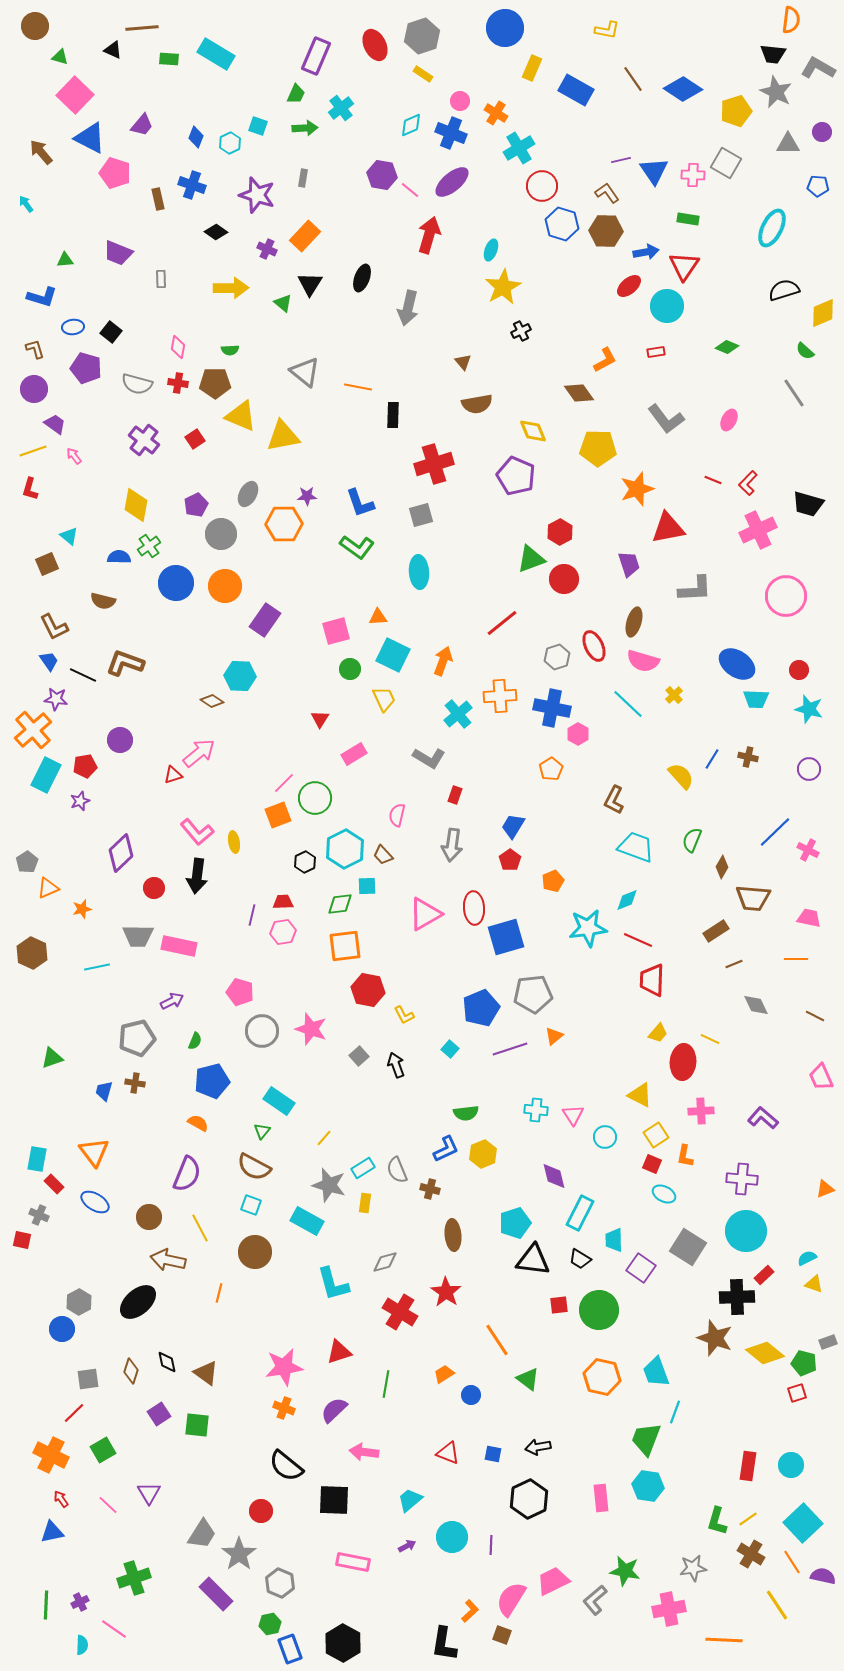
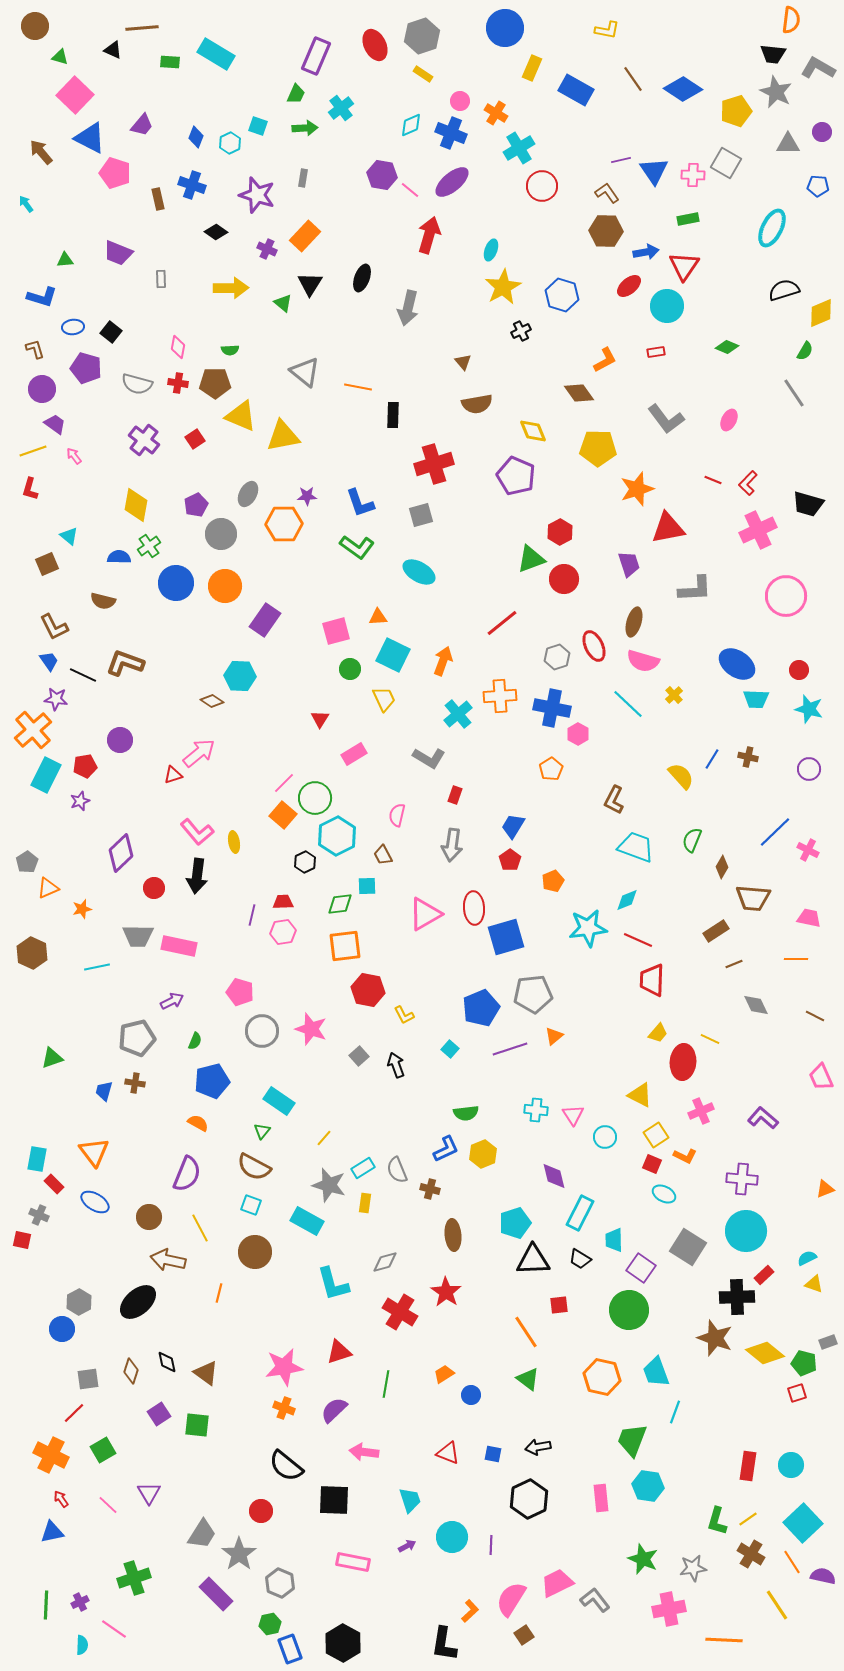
green rectangle at (169, 59): moved 1 px right, 3 px down
green rectangle at (688, 219): rotated 20 degrees counterclockwise
blue hexagon at (562, 224): moved 71 px down
yellow diamond at (823, 313): moved 2 px left
green semicircle at (805, 351): rotated 102 degrees counterclockwise
purple circle at (34, 389): moved 8 px right
cyan ellipse at (419, 572): rotated 56 degrees counterclockwise
orange square at (278, 815): moved 5 px right; rotated 28 degrees counterclockwise
cyan hexagon at (345, 849): moved 8 px left, 13 px up
brown trapezoid at (383, 855): rotated 15 degrees clockwise
pink cross at (701, 1111): rotated 20 degrees counterclockwise
orange L-shape at (685, 1156): rotated 75 degrees counterclockwise
black triangle at (533, 1260): rotated 9 degrees counterclockwise
green circle at (599, 1310): moved 30 px right
orange line at (497, 1340): moved 29 px right, 8 px up
green trapezoid at (646, 1439): moved 14 px left, 1 px down
cyan trapezoid at (410, 1500): rotated 112 degrees clockwise
green star at (625, 1571): moved 18 px right, 12 px up; rotated 12 degrees clockwise
pink trapezoid at (553, 1581): moved 4 px right, 2 px down
gray L-shape at (595, 1600): rotated 92 degrees clockwise
brown square at (502, 1635): moved 22 px right; rotated 36 degrees clockwise
